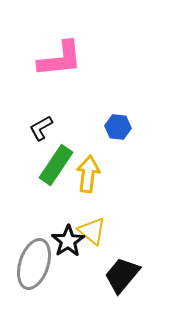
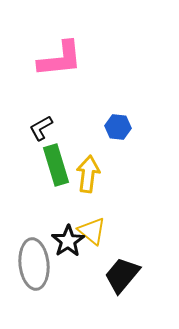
green rectangle: rotated 51 degrees counterclockwise
gray ellipse: rotated 24 degrees counterclockwise
